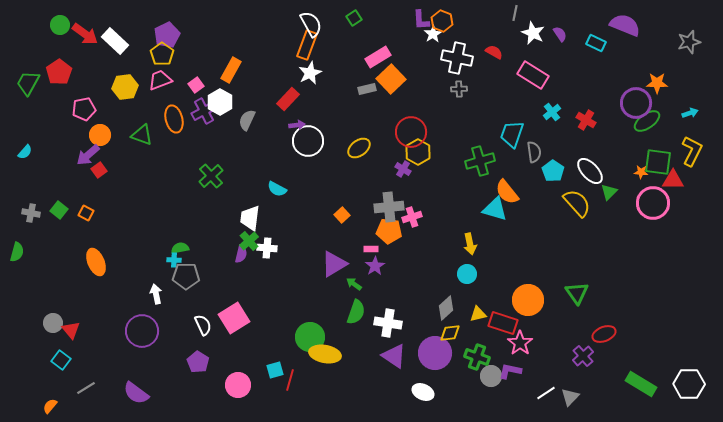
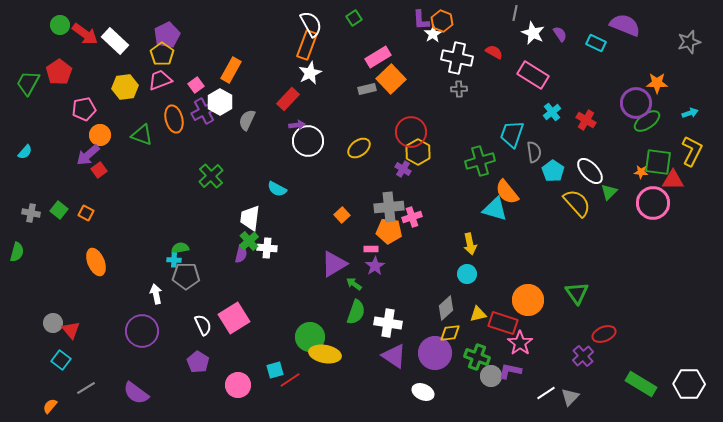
red line at (290, 380): rotated 40 degrees clockwise
